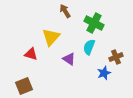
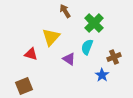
green cross: rotated 18 degrees clockwise
cyan semicircle: moved 2 px left
brown cross: moved 2 px left
blue star: moved 2 px left, 2 px down; rotated 16 degrees counterclockwise
